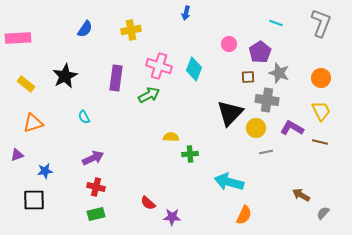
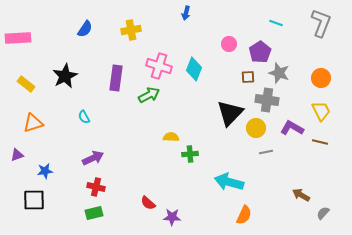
green rectangle: moved 2 px left, 1 px up
